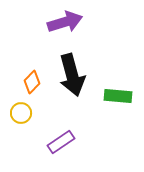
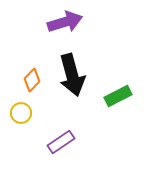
orange diamond: moved 2 px up
green rectangle: rotated 32 degrees counterclockwise
